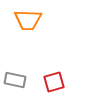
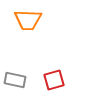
red square: moved 2 px up
